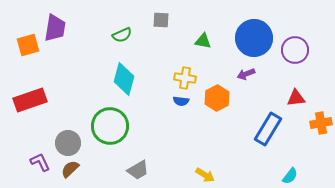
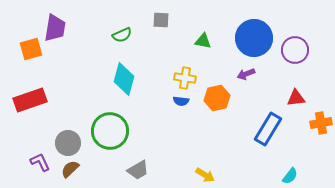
orange square: moved 3 px right, 4 px down
orange hexagon: rotated 15 degrees clockwise
green circle: moved 5 px down
